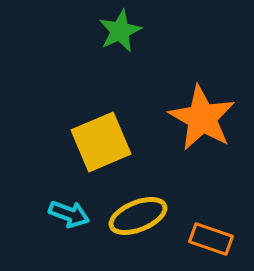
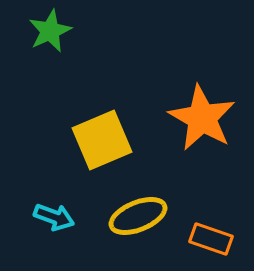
green star: moved 70 px left
yellow square: moved 1 px right, 2 px up
cyan arrow: moved 15 px left, 3 px down
